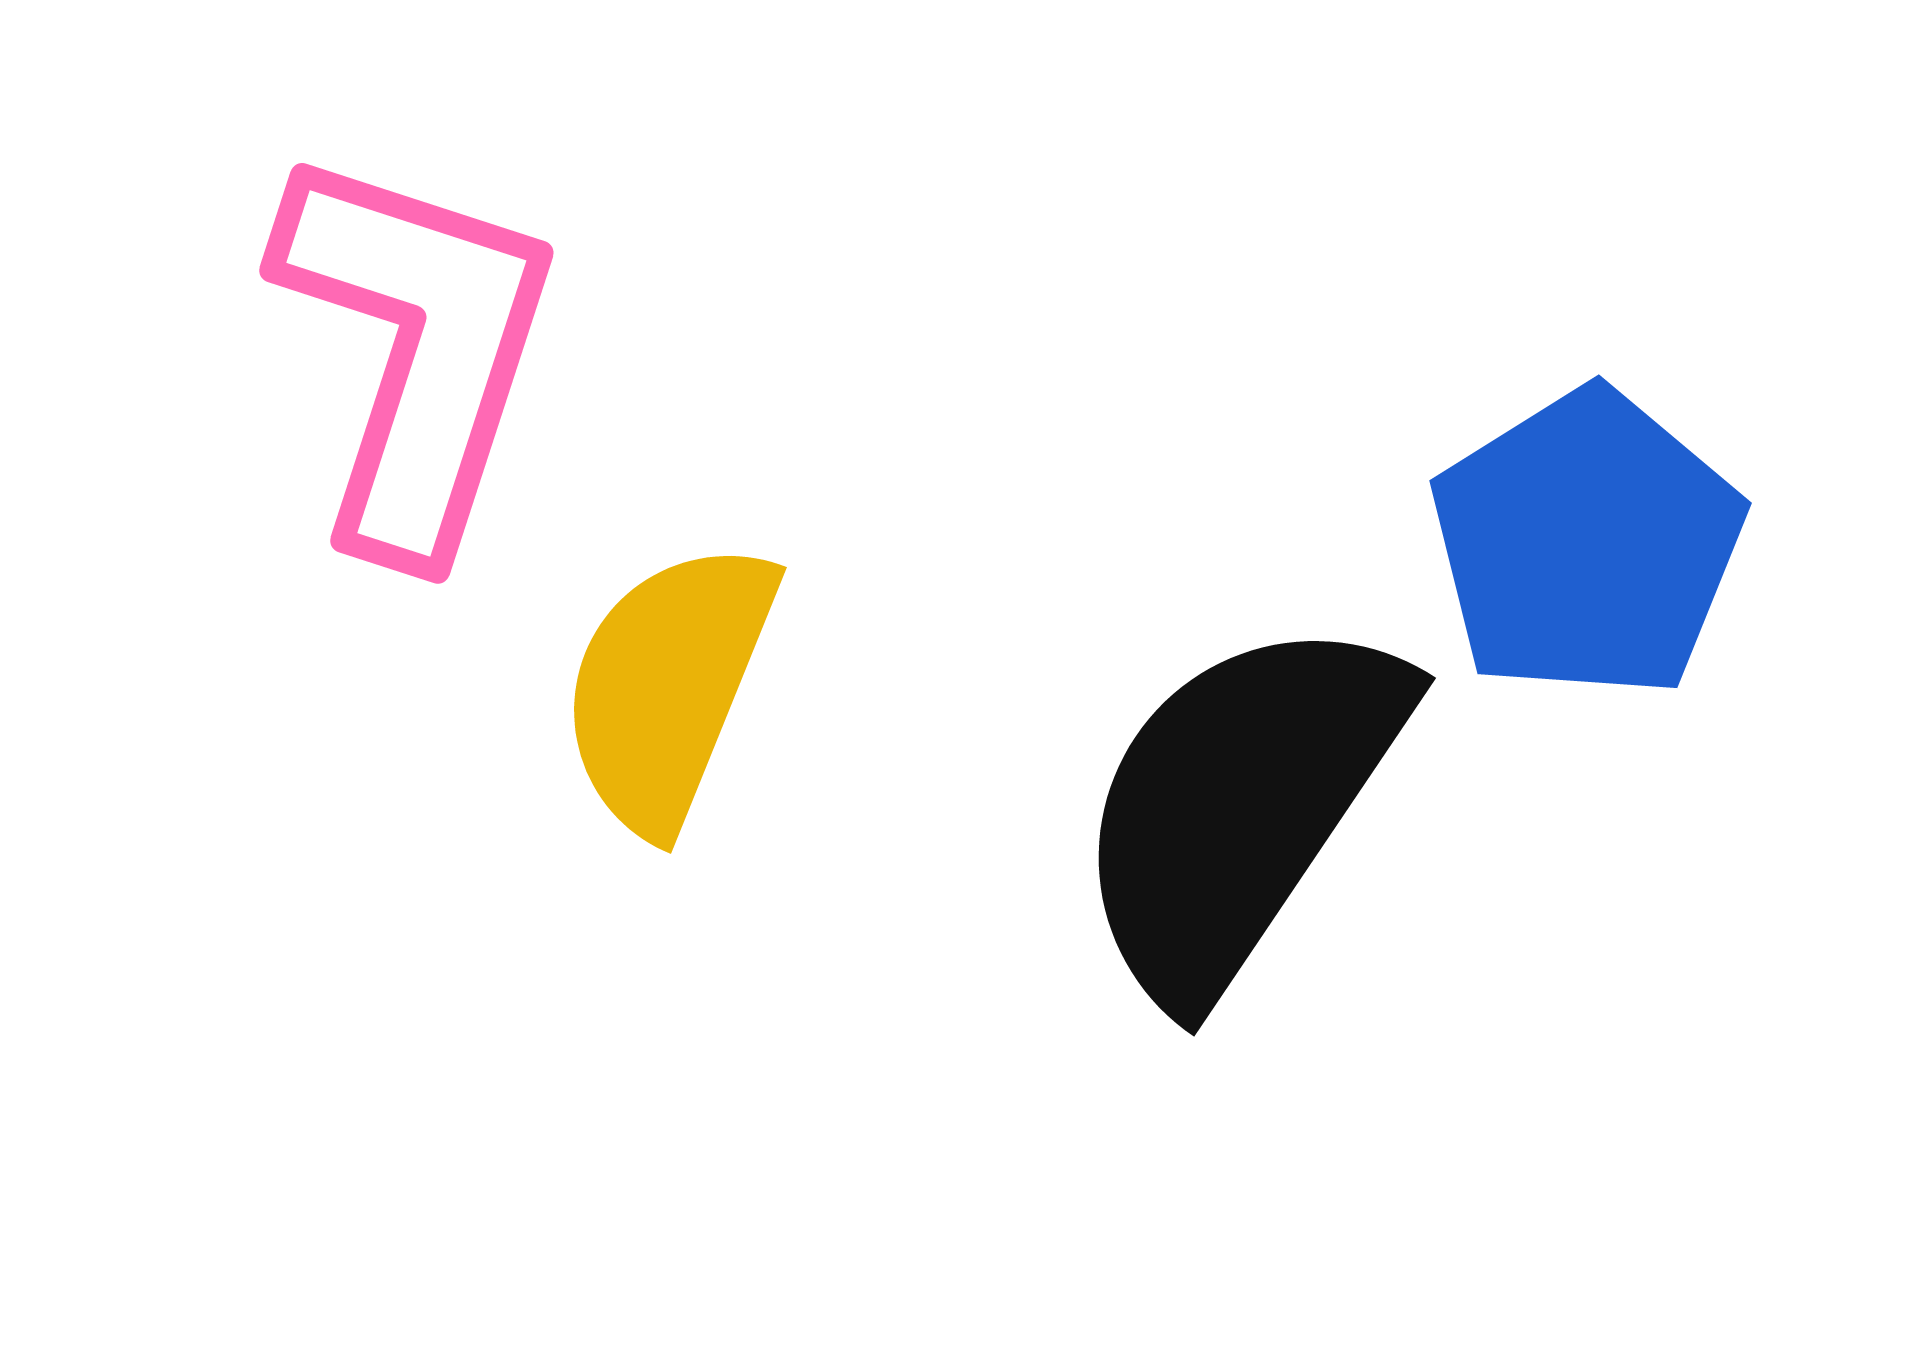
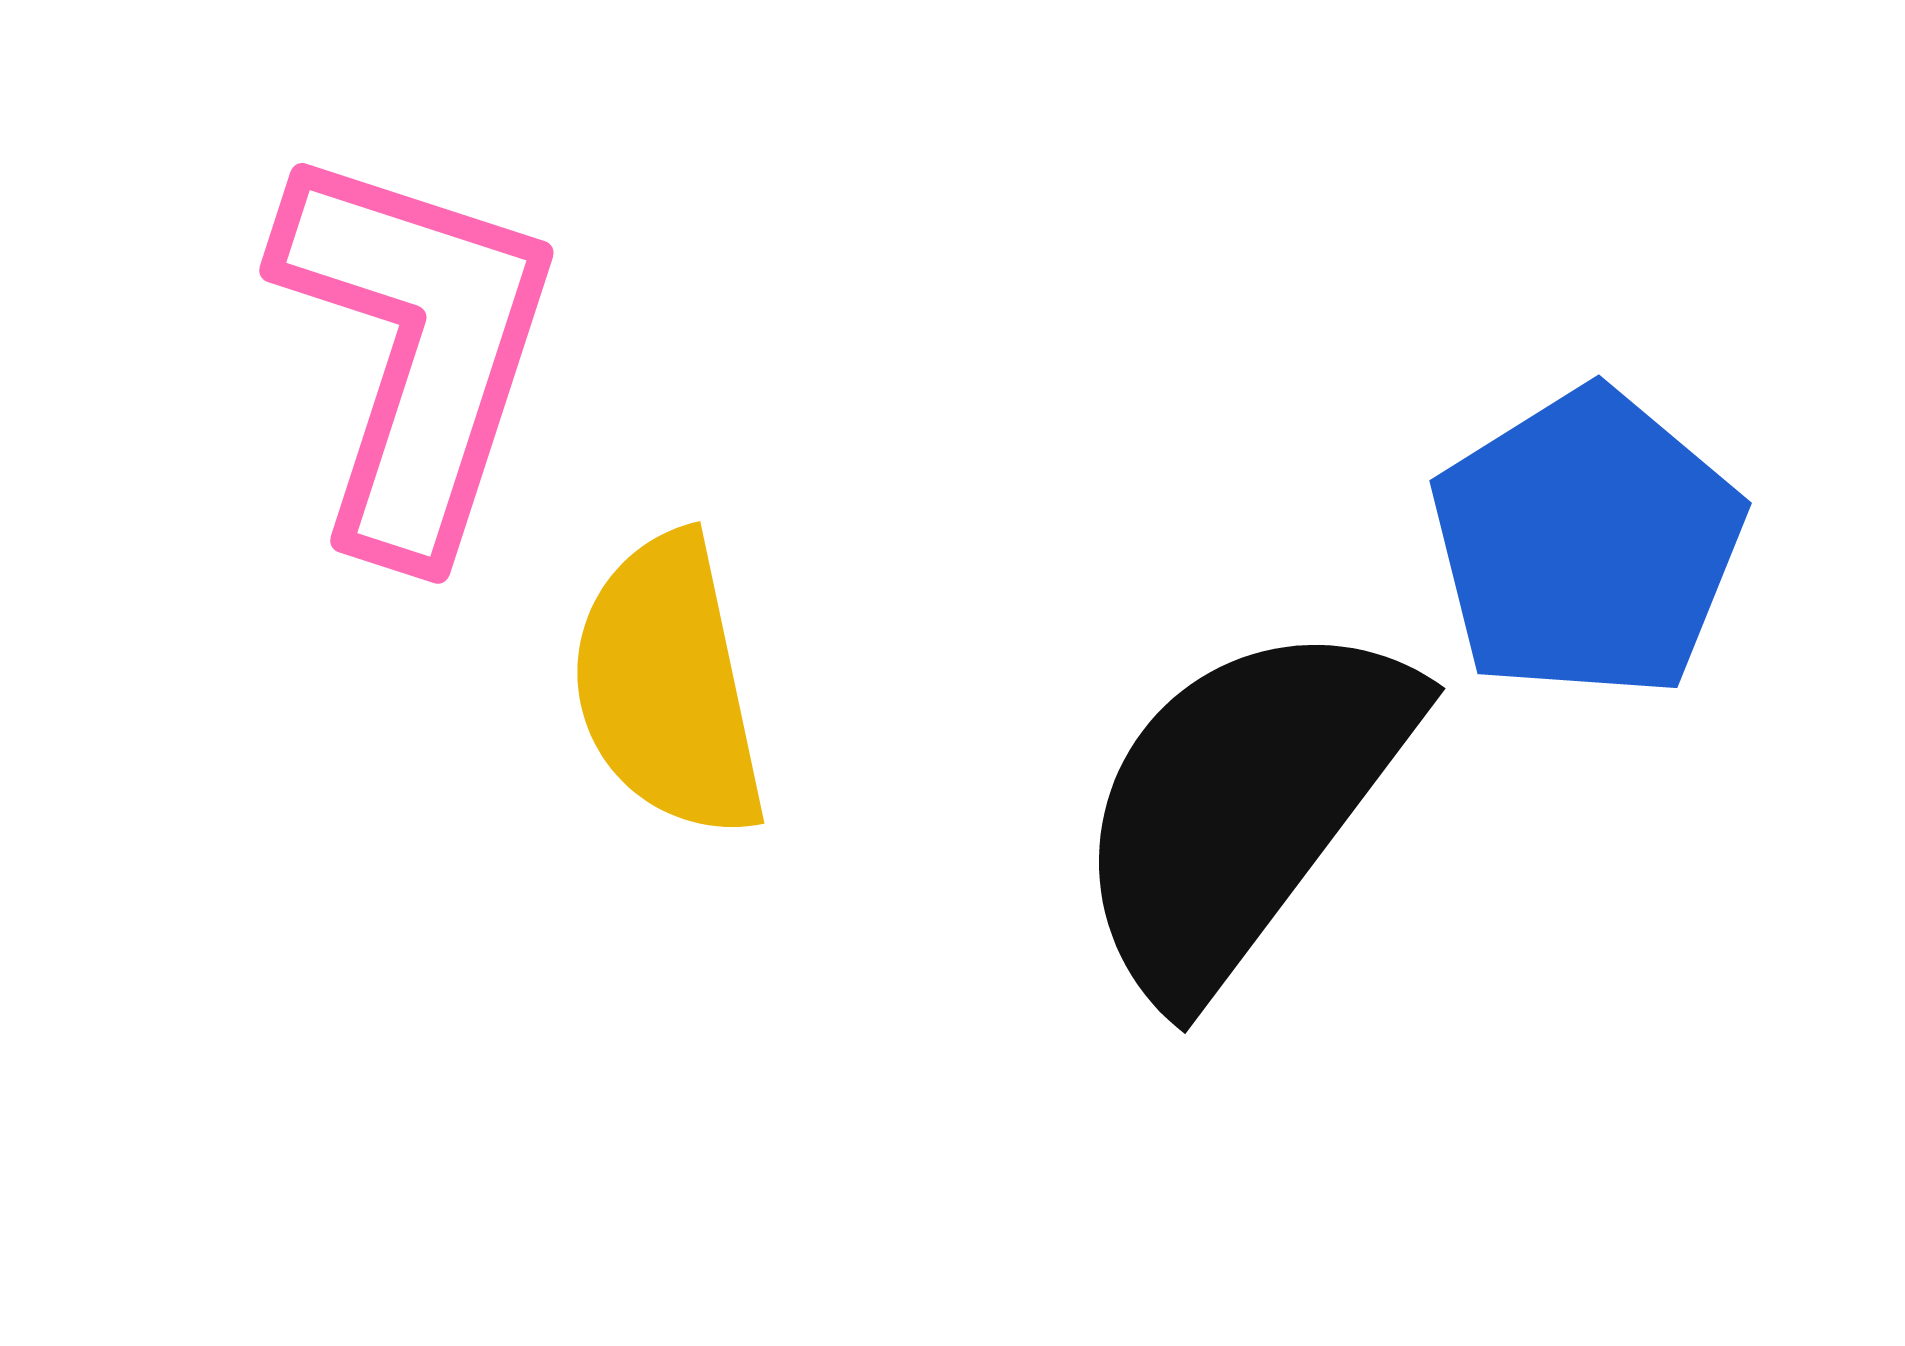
yellow semicircle: rotated 34 degrees counterclockwise
black semicircle: moved 3 px right; rotated 3 degrees clockwise
